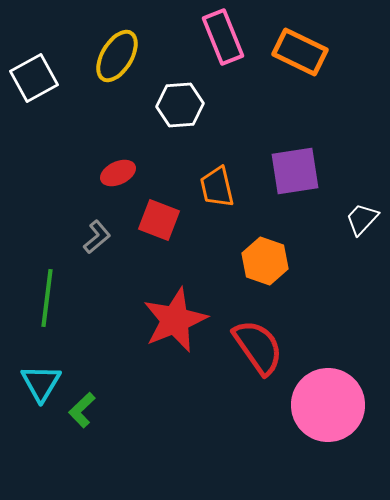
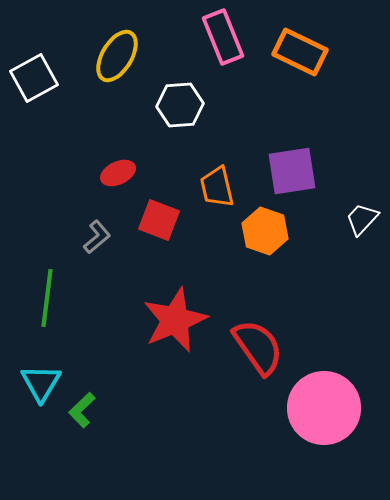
purple square: moved 3 px left
orange hexagon: moved 30 px up
pink circle: moved 4 px left, 3 px down
